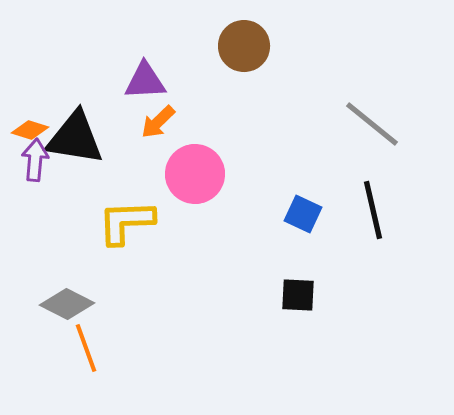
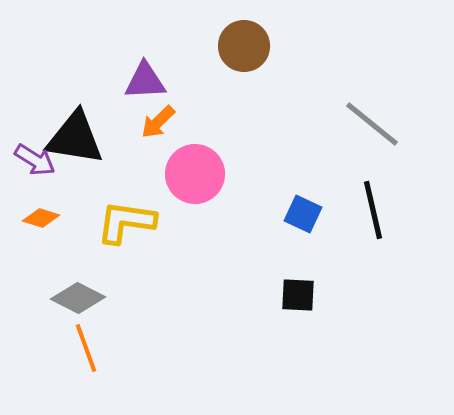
orange diamond: moved 11 px right, 88 px down
purple arrow: rotated 117 degrees clockwise
yellow L-shape: rotated 10 degrees clockwise
gray diamond: moved 11 px right, 6 px up
